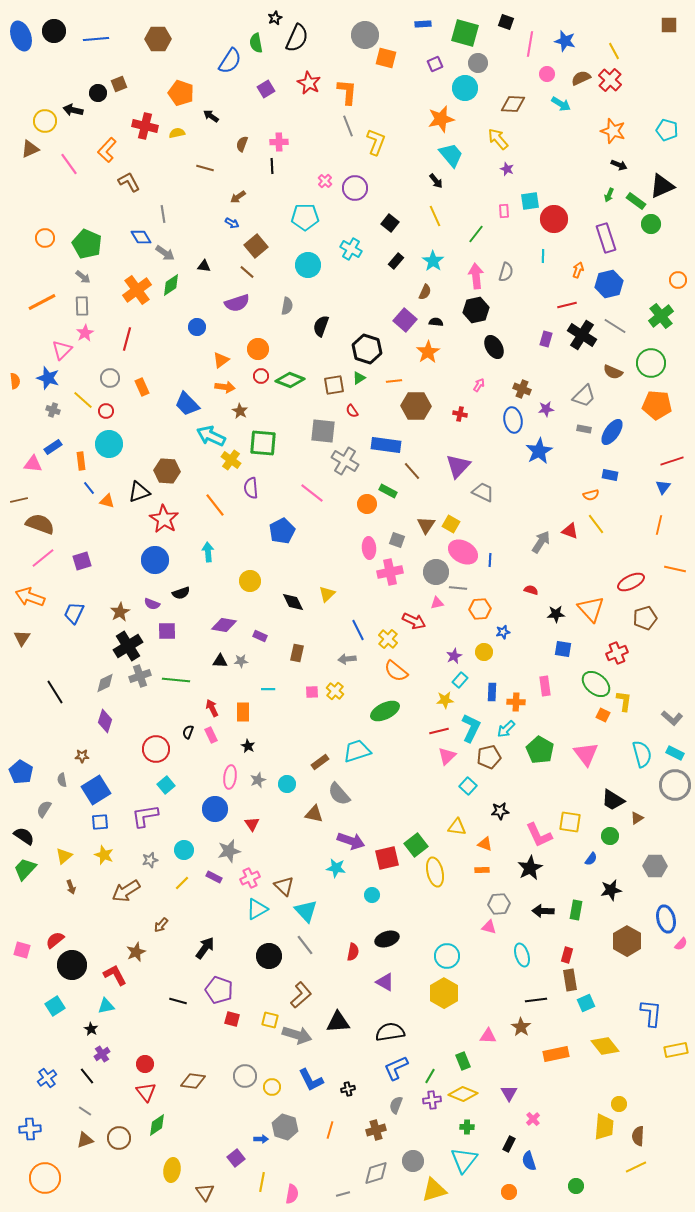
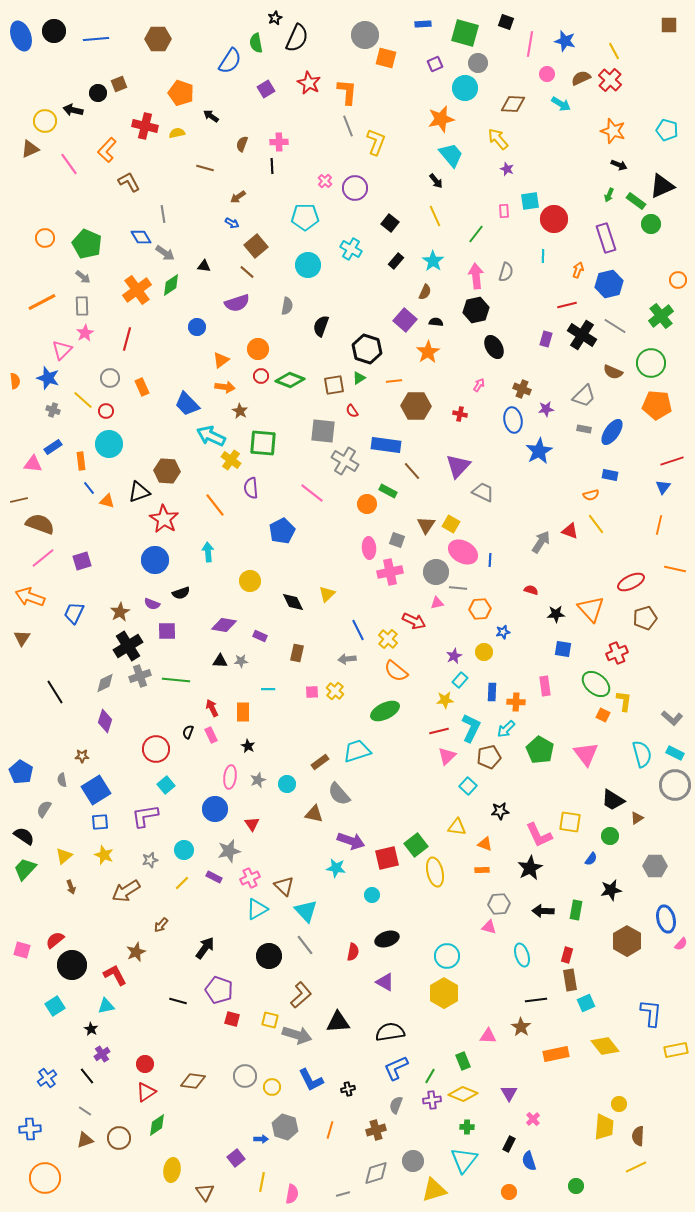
red triangle at (146, 1092): rotated 35 degrees clockwise
